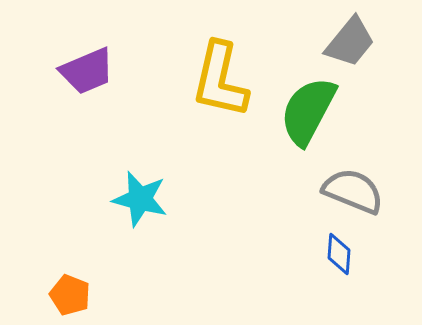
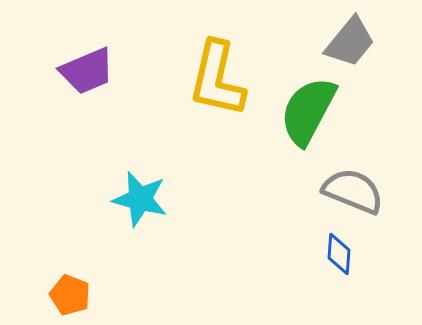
yellow L-shape: moved 3 px left, 1 px up
